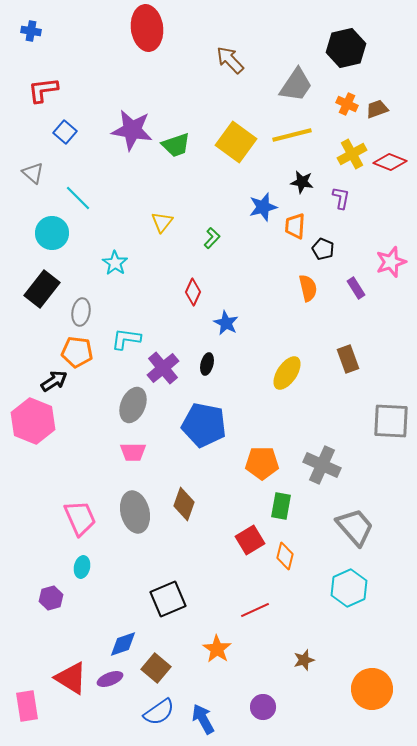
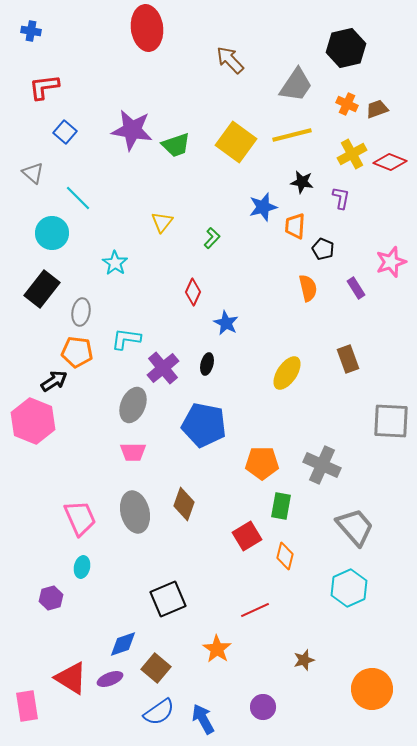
red L-shape at (43, 90): moved 1 px right, 3 px up
red square at (250, 540): moved 3 px left, 4 px up
